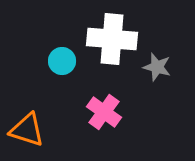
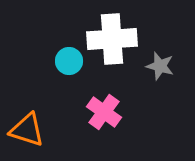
white cross: rotated 9 degrees counterclockwise
cyan circle: moved 7 px right
gray star: moved 3 px right, 1 px up
